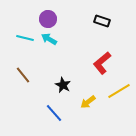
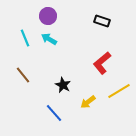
purple circle: moved 3 px up
cyan line: rotated 54 degrees clockwise
